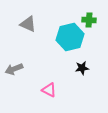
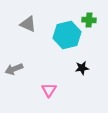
cyan hexagon: moved 3 px left, 2 px up
pink triangle: rotated 35 degrees clockwise
